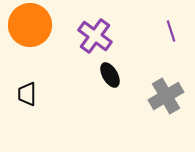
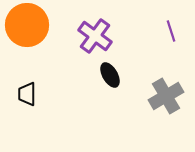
orange circle: moved 3 px left
